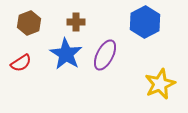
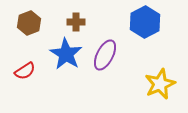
red semicircle: moved 4 px right, 8 px down
